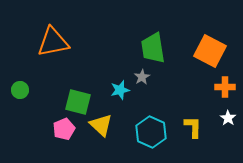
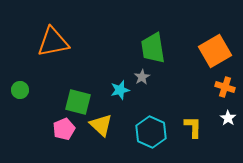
orange square: moved 5 px right; rotated 32 degrees clockwise
orange cross: rotated 18 degrees clockwise
